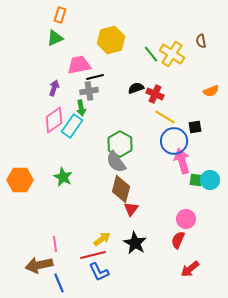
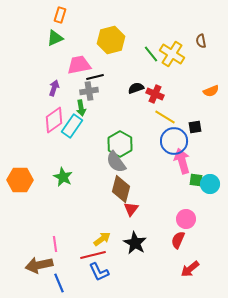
cyan circle: moved 4 px down
